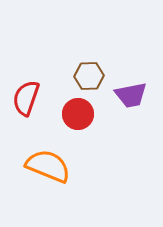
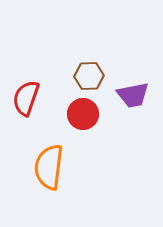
purple trapezoid: moved 2 px right
red circle: moved 5 px right
orange semicircle: moved 1 px right, 1 px down; rotated 105 degrees counterclockwise
